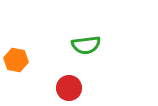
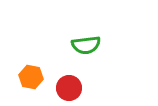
orange hexagon: moved 15 px right, 17 px down
